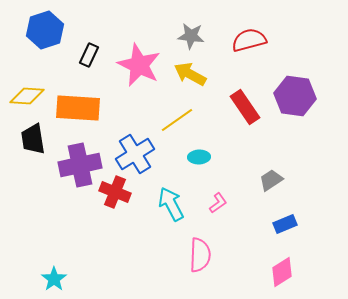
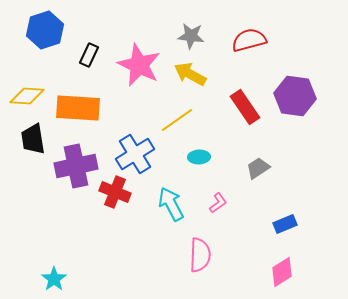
purple cross: moved 4 px left, 1 px down
gray trapezoid: moved 13 px left, 12 px up
